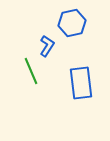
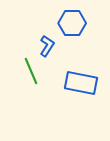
blue hexagon: rotated 12 degrees clockwise
blue rectangle: rotated 72 degrees counterclockwise
